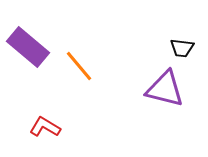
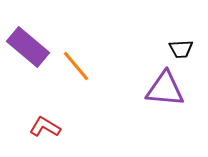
black trapezoid: moved 1 px left, 1 px down; rotated 10 degrees counterclockwise
orange line: moved 3 px left
purple triangle: rotated 9 degrees counterclockwise
